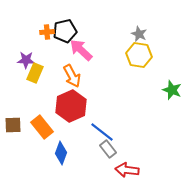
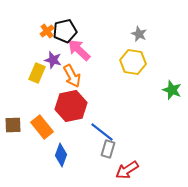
orange cross: moved 1 px up; rotated 32 degrees counterclockwise
pink arrow: moved 2 px left
yellow hexagon: moved 6 px left, 7 px down
purple star: moved 27 px right; rotated 12 degrees clockwise
yellow rectangle: moved 2 px right
red hexagon: rotated 12 degrees clockwise
gray rectangle: rotated 54 degrees clockwise
blue diamond: moved 2 px down
red arrow: rotated 40 degrees counterclockwise
